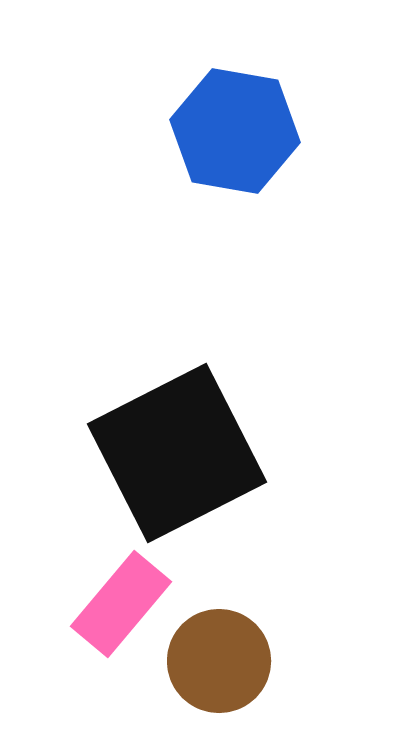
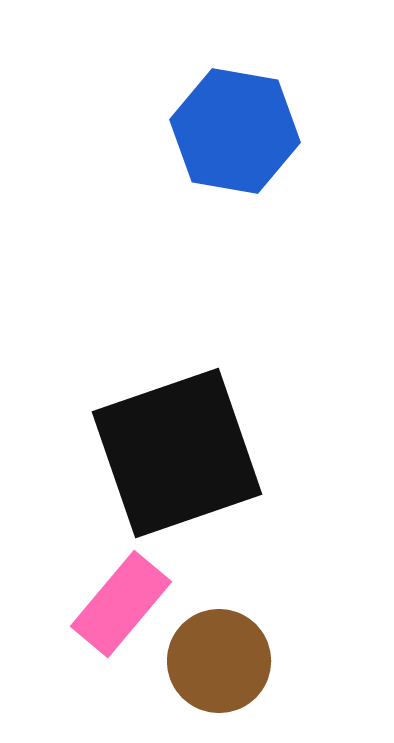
black square: rotated 8 degrees clockwise
